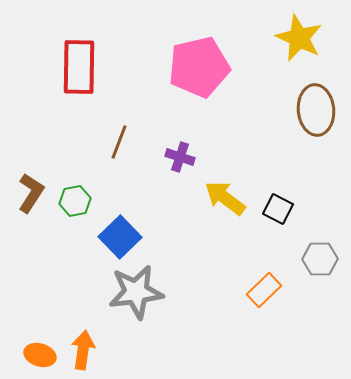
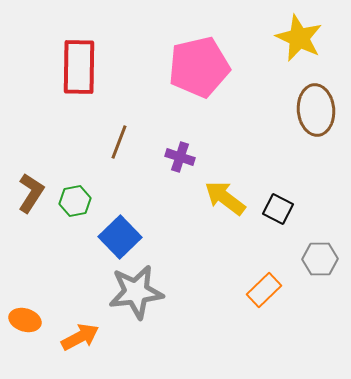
orange arrow: moved 3 px left, 13 px up; rotated 54 degrees clockwise
orange ellipse: moved 15 px left, 35 px up
